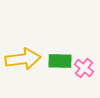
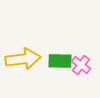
pink cross: moved 3 px left, 3 px up
